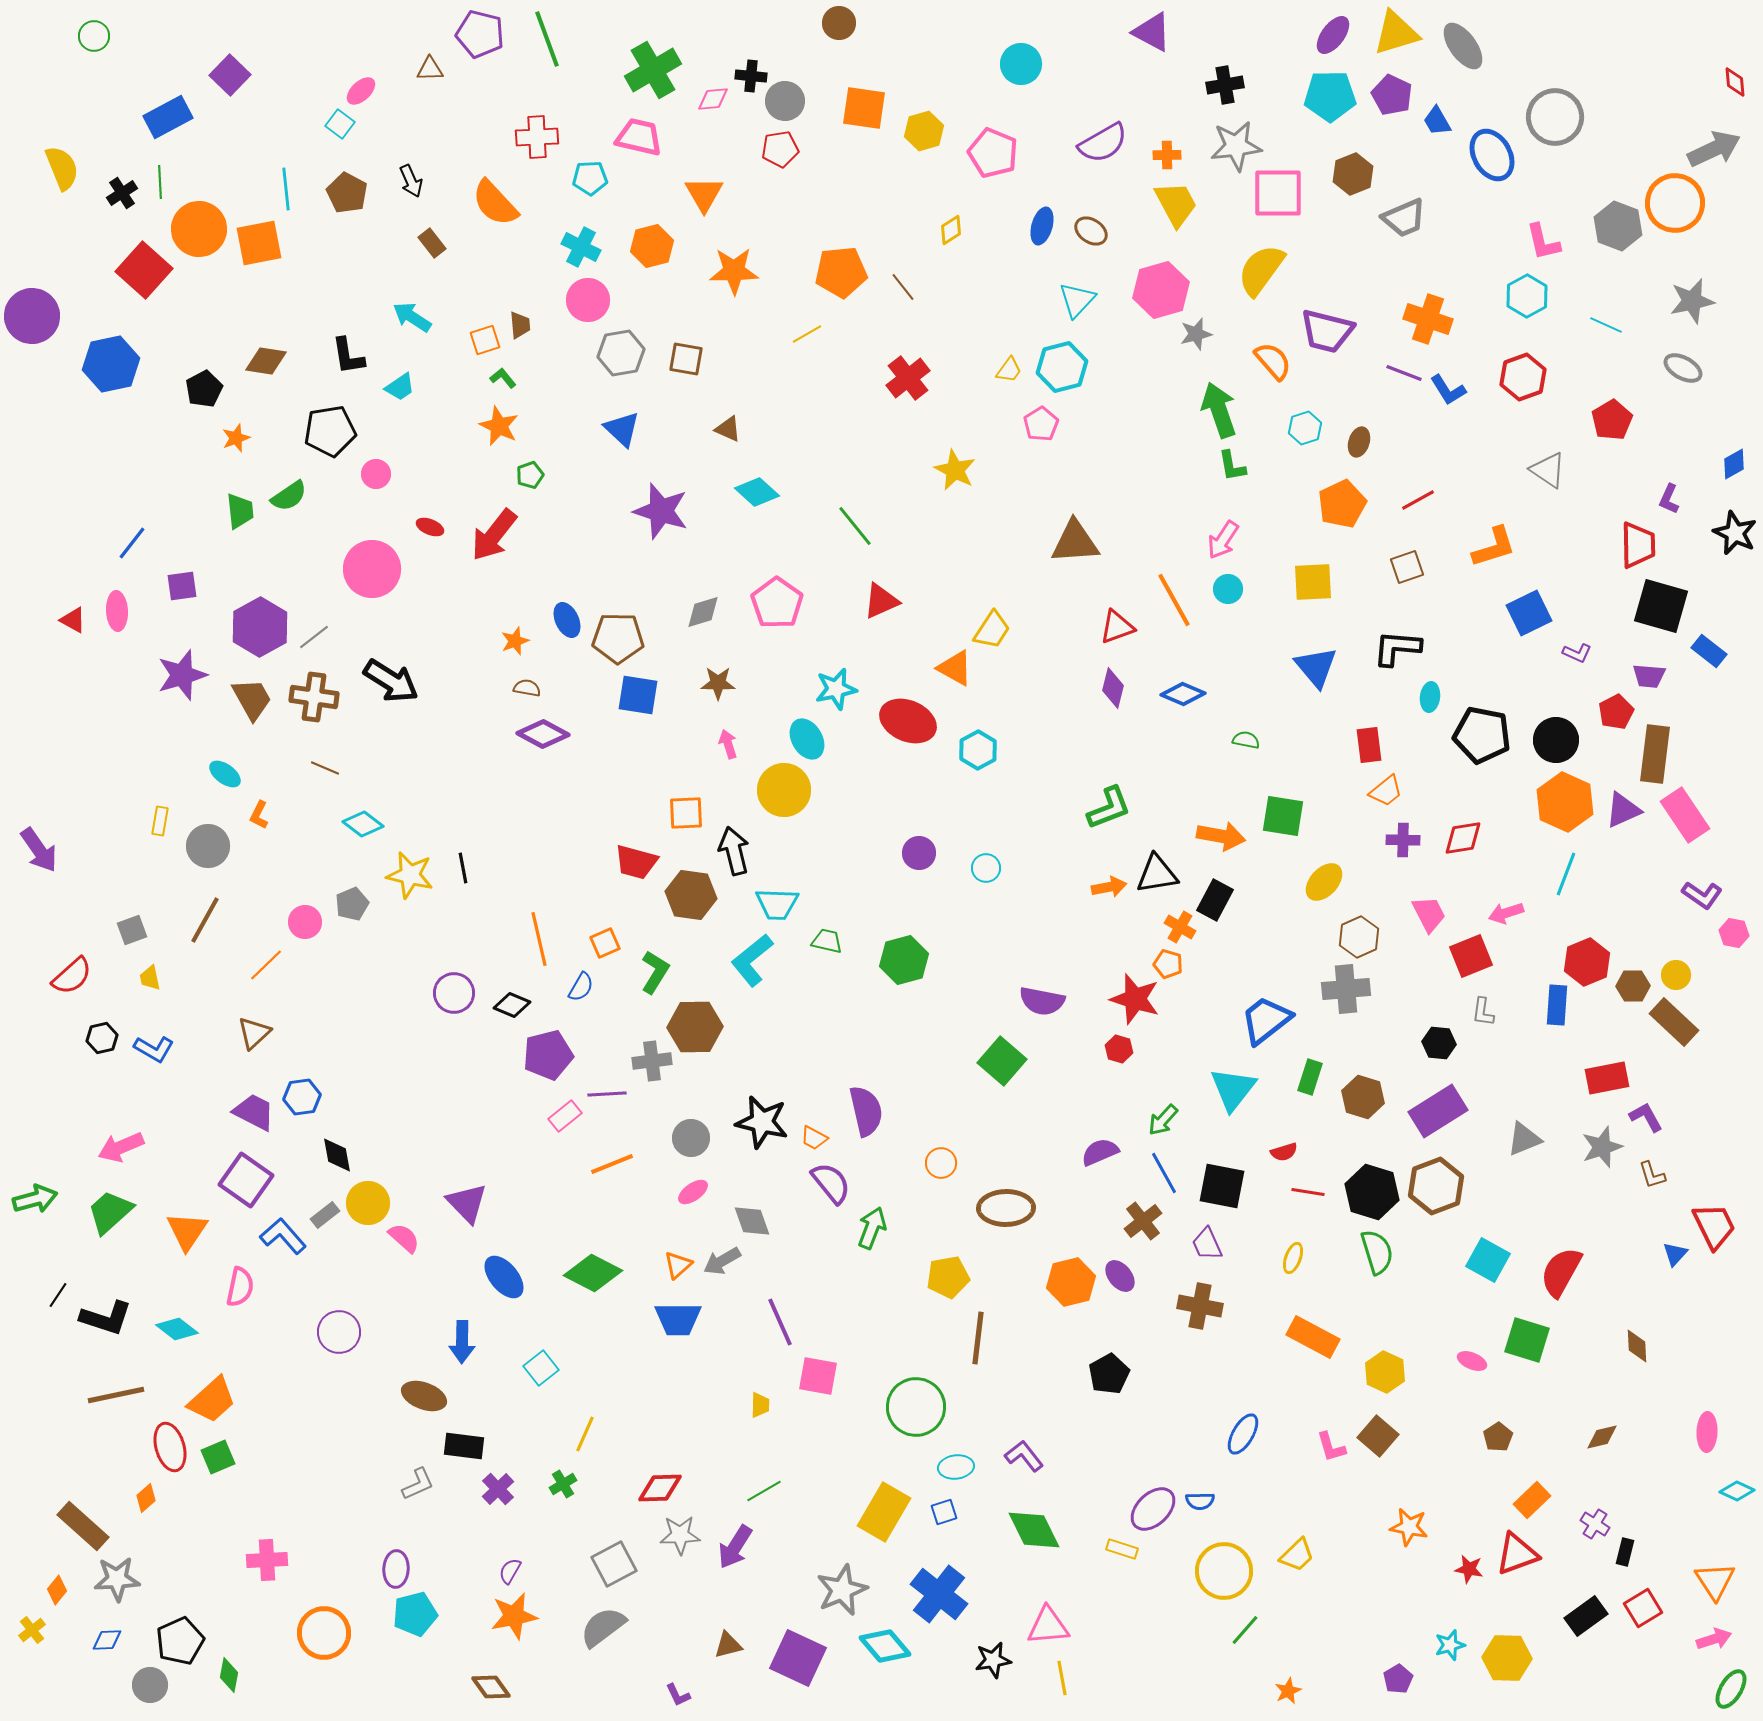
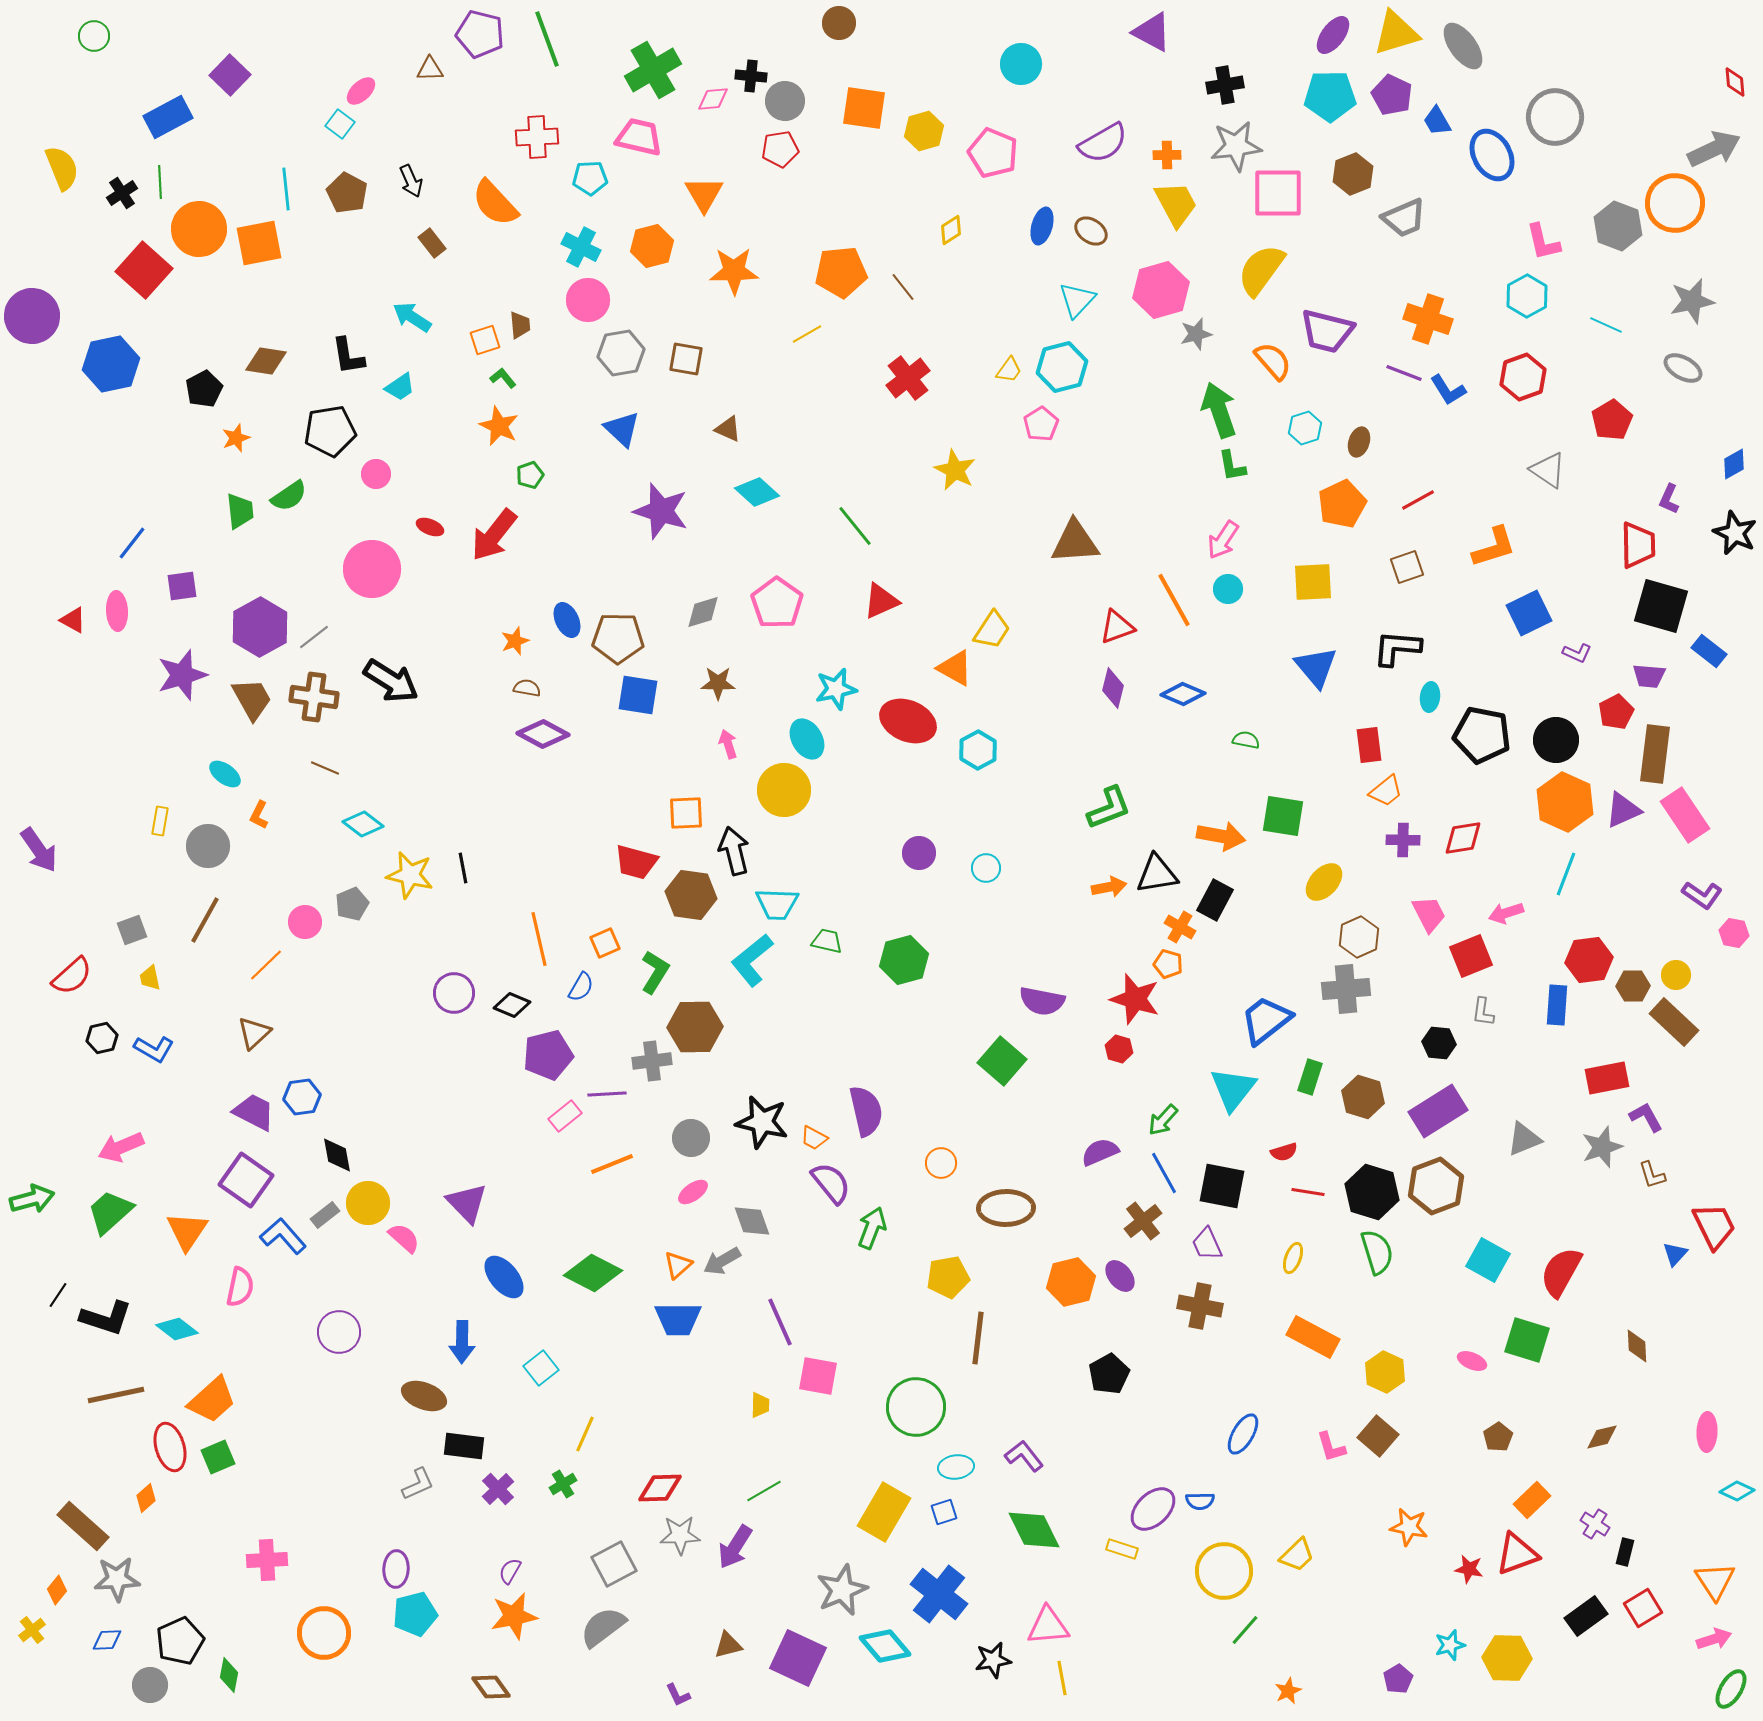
red hexagon at (1587, 962): moved 2 px right, 2 px up; rotated 15 degrees clockwise
green arrow at (35, 1199): moved 3 px left
